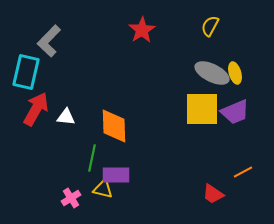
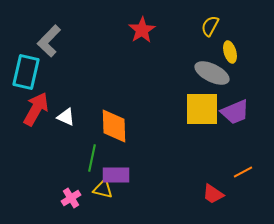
yellow ellipse: moved 5 px left, 21 px up
white triangle: rotated 18 degrees clockwise
